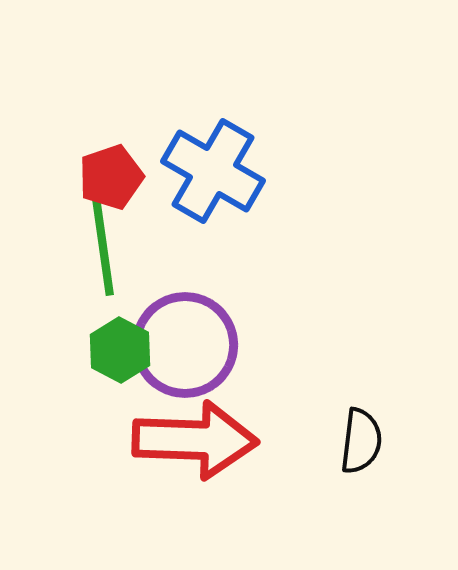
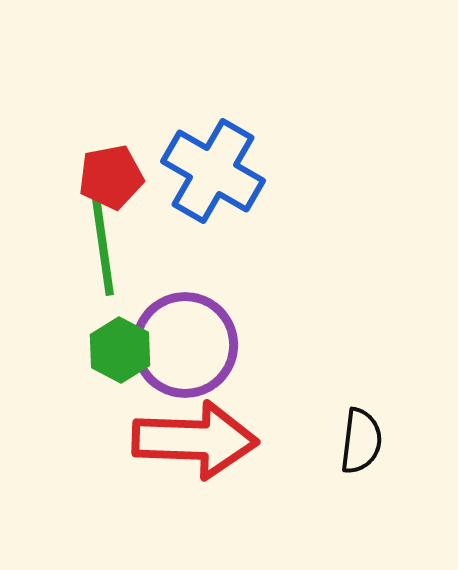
red pentagon: rotated 8 degrees clockwise
